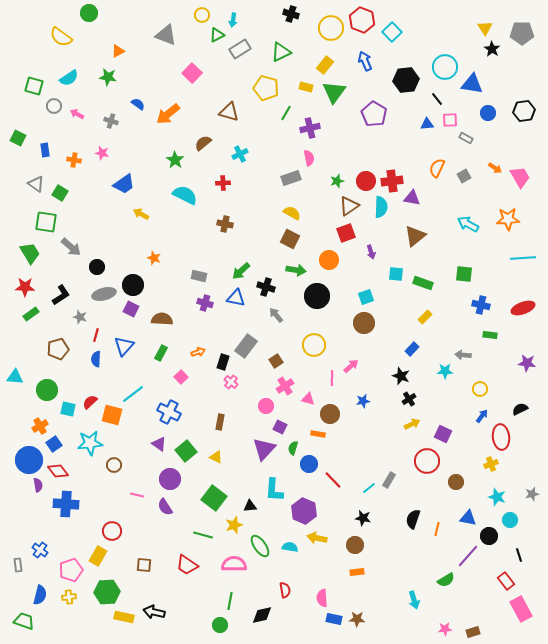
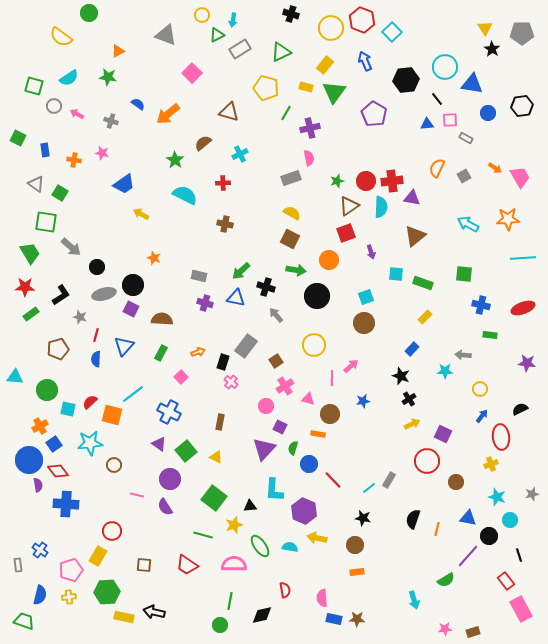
black hexagon at (524, 111): moved 2 px left, 5 px up
